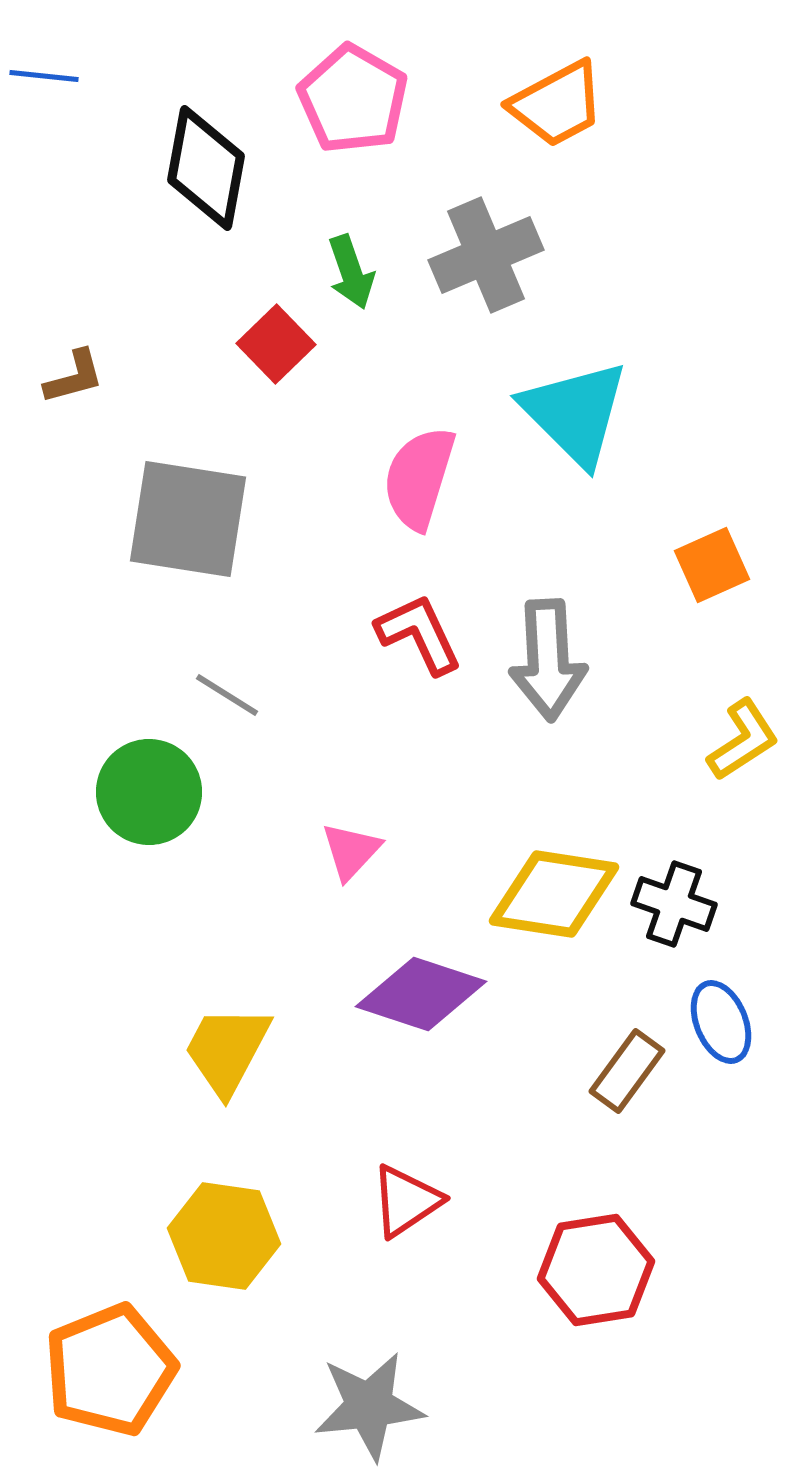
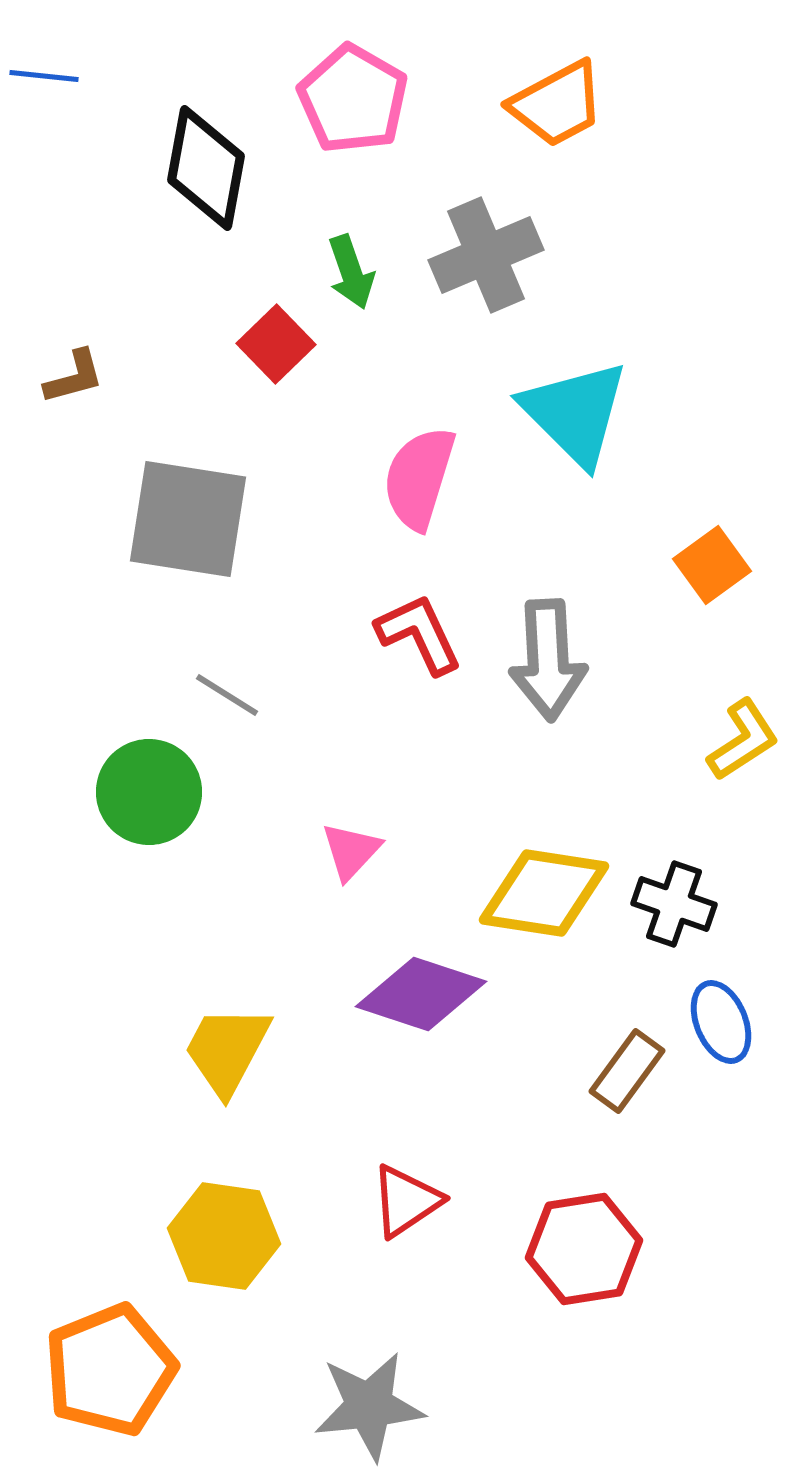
orange square: rotated 12 degrees counterclockwise
yellow diamond: moved 10 px left, 1 px up
red hexagon: moved 12 px left, 21 px up
